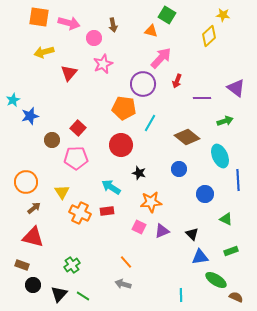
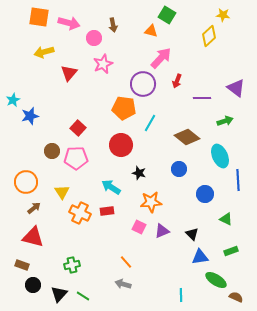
brown circle at (52, 140): moved 11 px down
green cross at (72, 265): rotated 21 degrees clockwise
